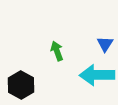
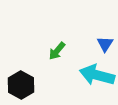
green arrow: rotated 120 degrees counterclockwise
cyan arrow: rotated 16 degrees clockwise
